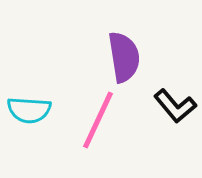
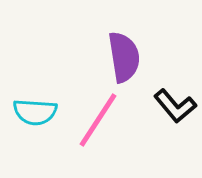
cyan semicircle: moved 6 px right, 2 px down
pink line: rotated 8 degrees clockwise
